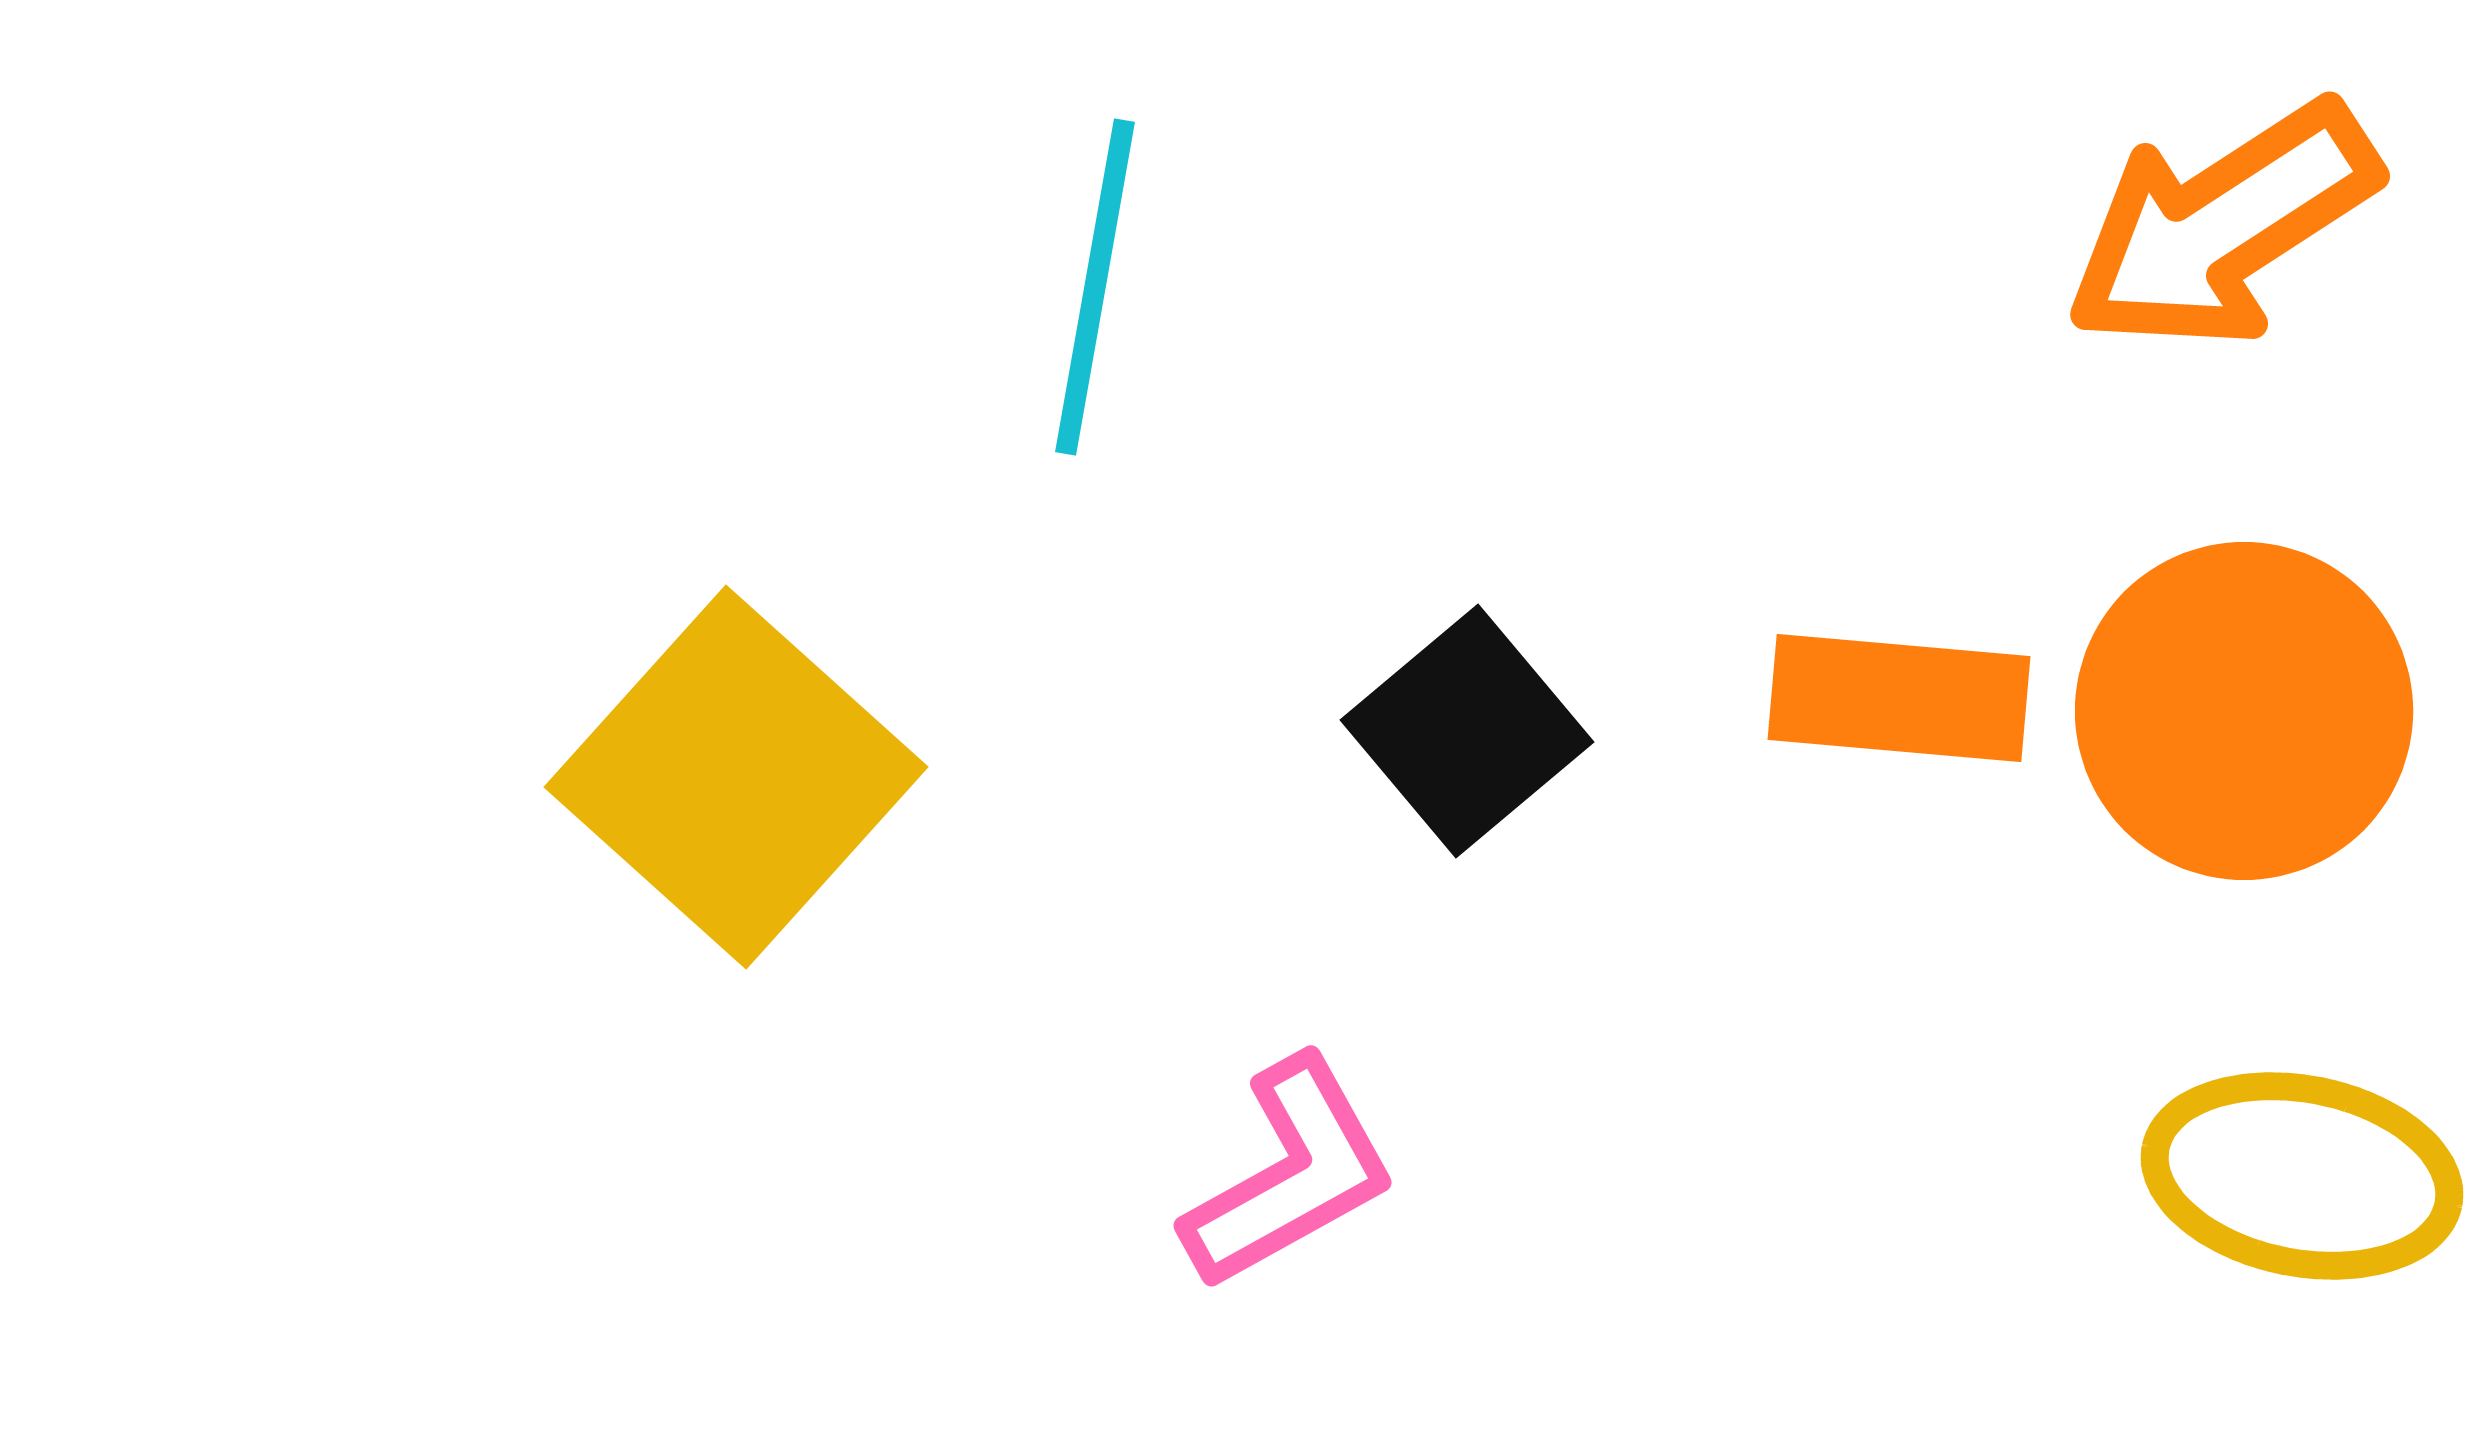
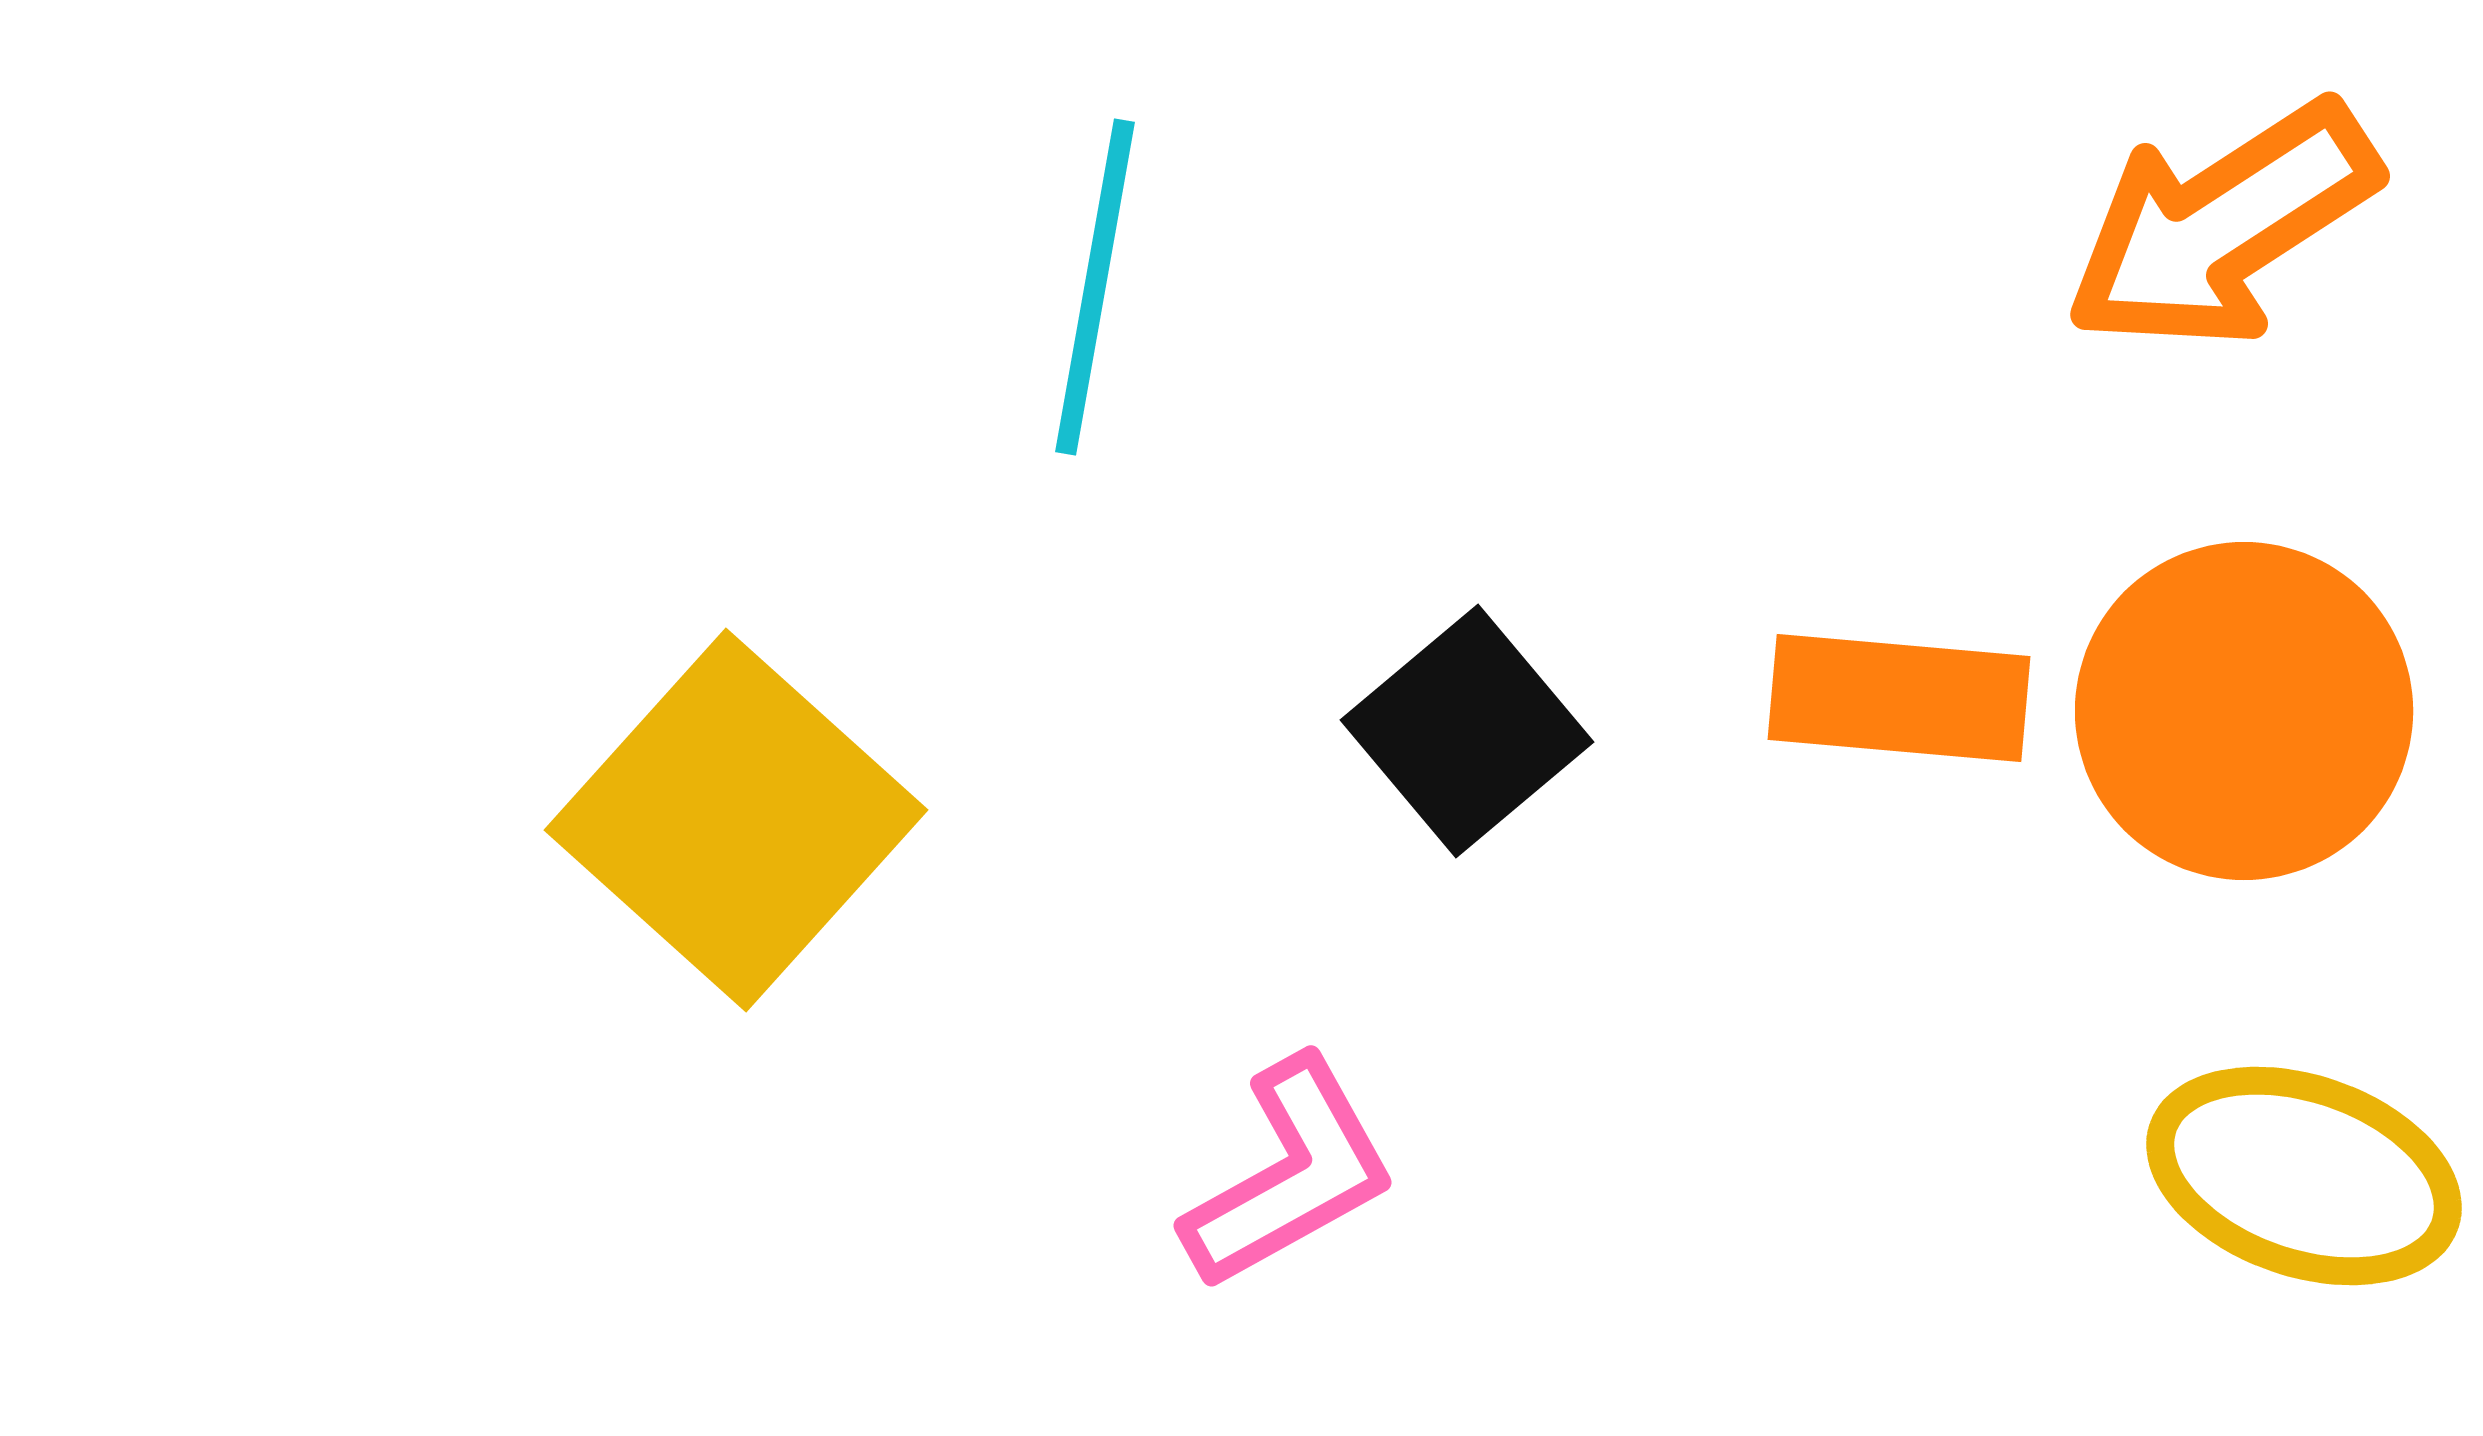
yellow square: moved 43 px down
yellow ellipse: moved 2 px right; rotated 8 degrees clockwise
